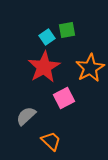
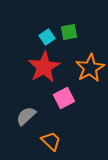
green square: moved 2 px right, 2 px down
